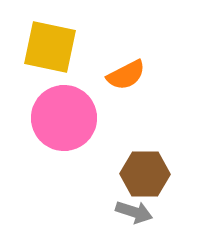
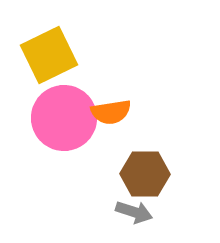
yellow square: moved 1 px left, 8 px down; rotated 38 degrees counterclockwise
orange semicircle: moved 15 px left, 37 px down; rotated 18 degrees clockwise
